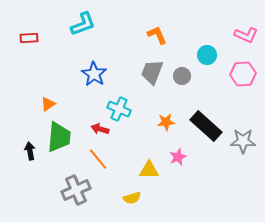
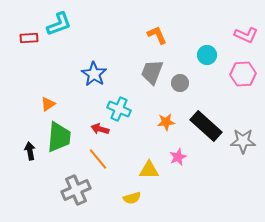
cyan L-shape: moved 24 px left
gray circle: moved 2 px left, 7 px down
